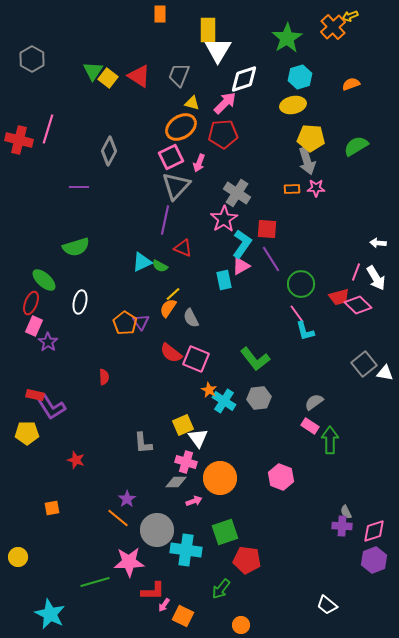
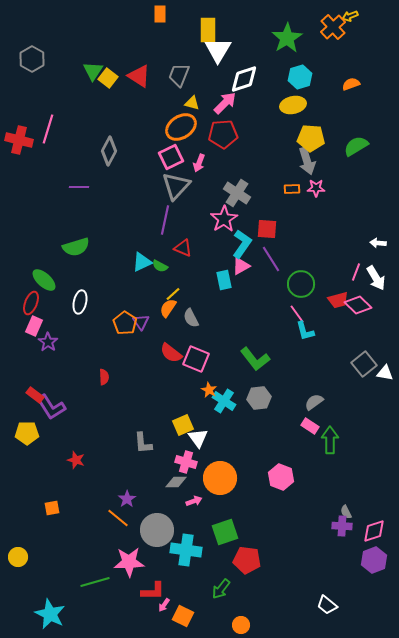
red trapezoid at (339, 297): moved 1 px left, 3 px down
red rectangle at (35, 395): rotated 24 degrees clockwise
